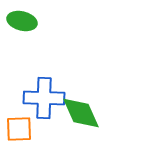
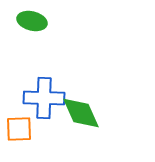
green ellipse: moved 10 px right
